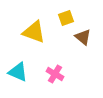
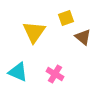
yellow triangle: rotated 45 degrees clockwise
